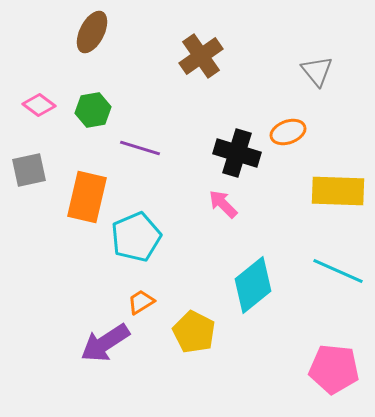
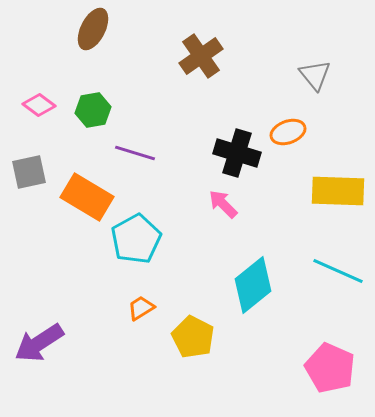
brown ellipse: moved 1 px right, 3 px up
gray triangle: moved 2 px left, 4 px down
purple line: moved 5 px left, 5 px down
gray square: moved 2 px down
orange rectangle: rotated 72 degrees counterclockwise
cyan pentagon: moved 2 px down; rotated 6 degrees counterclockwise
orange trapezoid: moved 6 px down
yellow pentagon: moved 1 px left, 5 px down
purple arrow: moved 66 px left
pink pentagon: moved 4 px left, 1 px up; rotated 18 degrees clockwise
